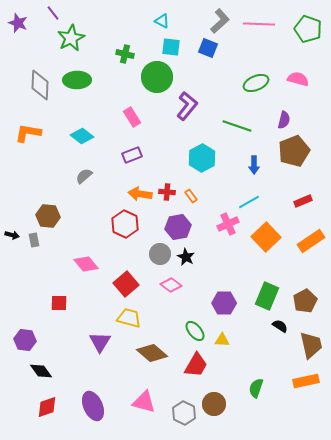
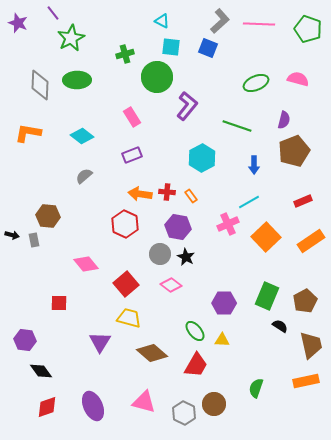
green cross at (125, 54): rotated 30 degrees counterclockwise
purple hexagon at (178, 227): rotated 20 degrees clockwise
